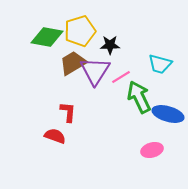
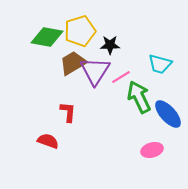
blue ellipse: rotated 32 degrees clockwise
red semicircle: moved 7 px left, 5 px down
